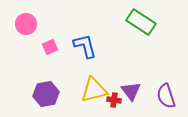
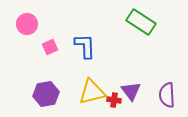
pink circle: moved 1 px right
blue L-shape: rotated 12 degrees clockwise
yellow triangle: moved 2 px left, 2 px down
purple semicircle: moved 1 px right, 1 px up; rotated 15 degrees clockwise
